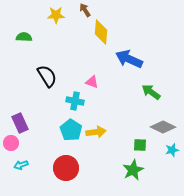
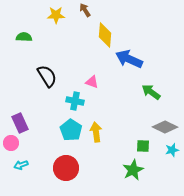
yellow diamond: moved 4 px right, 3 px down
gray diamond: moved 2 px right
yellow arrow: rotated 90 degrees counterclockwise
green square: moved 3 px right, 1 px down
